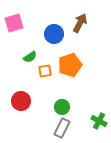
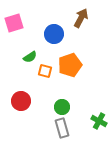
brown arrow: moved 1 px right, 5 px up
orange square: rotated 24 degrees clockwise
gray rectangle: rotated 42 degrees counterclockwise
